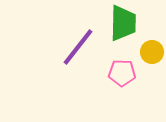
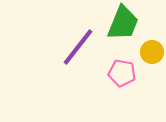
green trapezoid: rotated 21 degrees clockwise
pink pentagon: rotated 8 degrees clockwise
